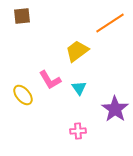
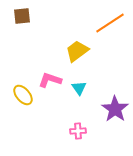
pink L-shape: rotated 140 degrees clockwise
